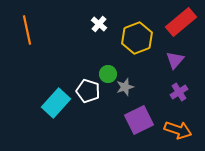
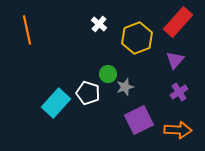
red rectangle: moved 3 px left; rotated 8 degrees counterclockwise
white pentagon: moved 2 px down
orange arrow: rotated 16 degrees counterclockwise
